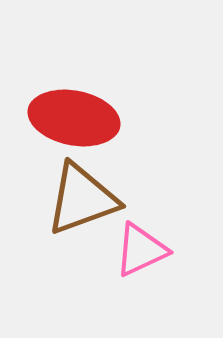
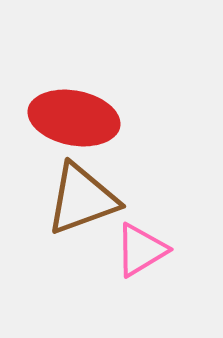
pink triangle: rotated 6 degrees counterclockwise
